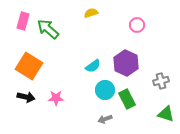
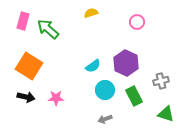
pink circle: moved 3 px up
green rectangle: moved 7 px right, 3 px up
